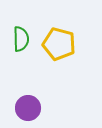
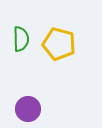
purple circle: moved 1 px down
